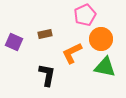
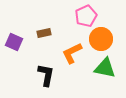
pink pentagon: moved 1 px right, 1 px down
brown rectangle: moved 1 px left, 1 px up
green triangle: moved 1 px down
black L-shape: moved 1 px left
